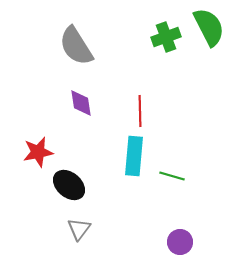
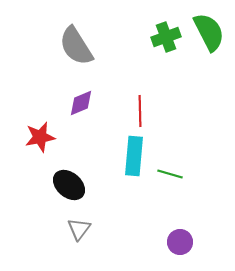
green semicircle: moved 5 px down
purple diamond: rotated 76 degrees clockwise
red star: moved 2 px right, 15 px up
green line: moved 2 px left, 2 px up
